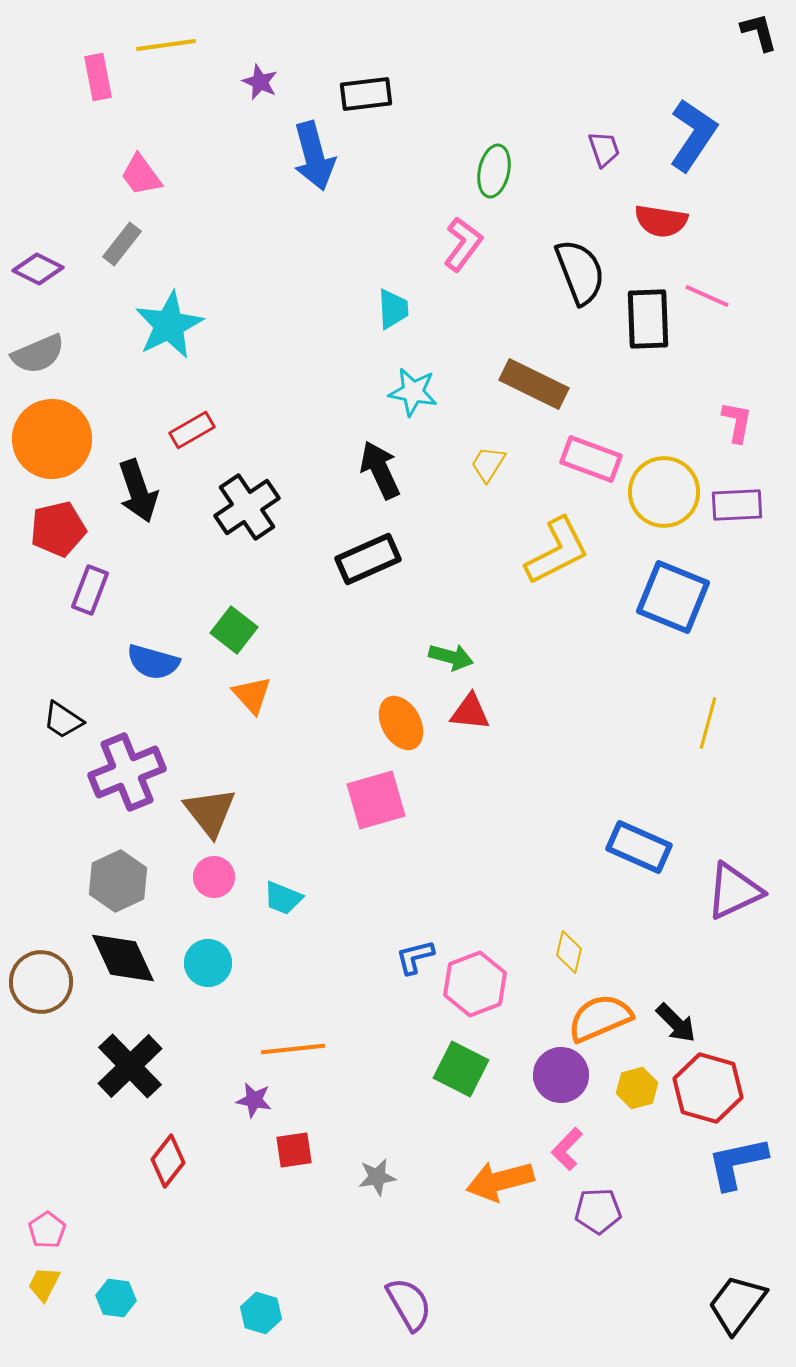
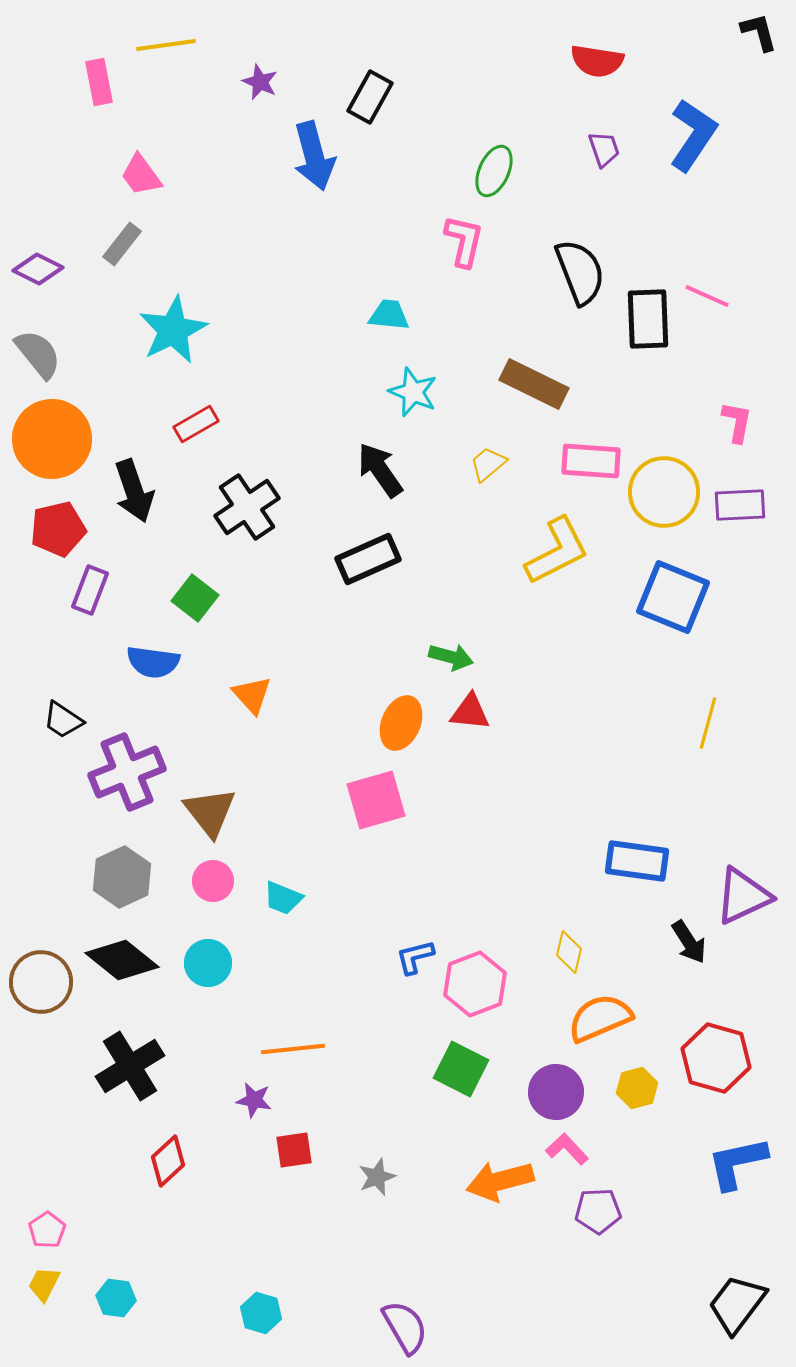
pink rectangle at (98, 77): moved 1 px right, 5 px down
black rectangle at (366, 94): moved 4 px right, 3 px down; rotated 54 degrees counterclockwise
green ellipse at (494, 171): rotated 12 degrees clockwise
red semicircle at (661, 221): moved 64 px left, 160 px up
pink L-shape at (463, 244): moved 1 px right, 3 px up; rotated 24 degrees counterclockwise
cyan trapezoid at (393, 309): moved 4 px left, 6 px down; rotated 81 degrees counterclockwise
cyan star at (169, 325): moved 4 px right, 5 px down
gray semicircle at (38, 354): rotated 106 degrees counterclockwise
cyan star at (413, 392): rotated 12 degrees clockwise
red rectangle at (192, 430): moved 4 px right, 6 px up
pink rectangle at (591, 459): moved 2 px down; rotated 16 degrees counterclockwise
yellow trapezoid at (488, 464): rotated 18 degrees clockwise
black arrow at (380, 470): rotated 10 degrees counterclockwise
black arrow at (138, 491): moved 4 px left
purple rectangle at (737, 505): moved 3 px right
green square at (234, 630): moved 39 px left, 32 px up
blue semicircle at (153, 662): rotated 8 degrees counterclockwise
orange ellipse at (401, 723): rotated 52 degrees clockwise
blue rectangle at (639, 847): moved 2 px left, 14 px down; rotated 16 degrees counterclockwise
pink circle at (214, 877): moved 1 px left, 4 px down
gray hexagon at (118, 881): moved 4 px right, 4 px up
purple triangle at (734, 891): moved 9 px right, 5 px down
black diamond at (123, 958): moved 1 px left, 2 px down; rotated 26 degrees counterclockwise
black arrow at (676, 1023): moved 13 px right, 81 px up; rotated 12 degrees clockwise
black cross at (130, 1066): rotated 12 degrees clockwise
purple circle at (561, 1075): moved 5 px left, 17 px down
red hexagon at (708, 1088): moved 8 px right, 30 px up
pink L-shape at (567, 1149): rotated 93 degrees clockwise
red diamond at (168, 1161): rotated 9 degrees clockwise
gray star at (377, 1177): rotated 12 degrees counterclockwise
purple semicircle at (409, 1304): moved 4 px left, 23 px down
